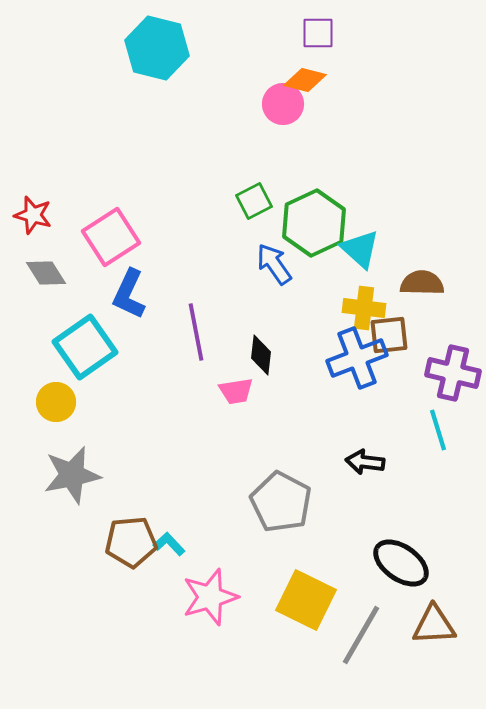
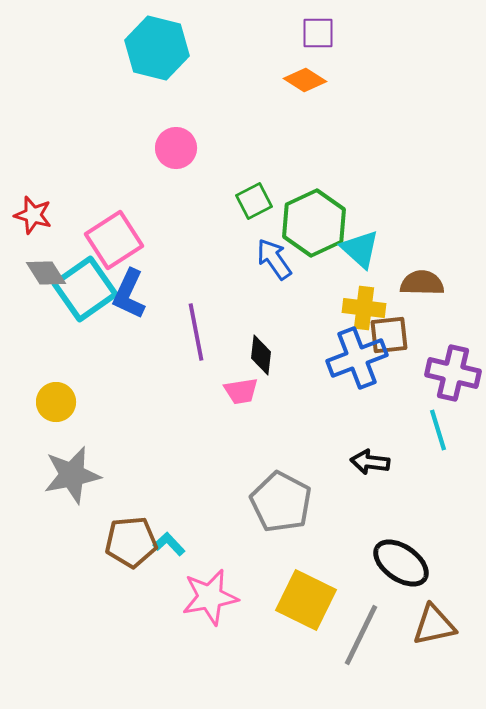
orange diamond: rotated 18 degrees clockwise
pink circle: moved 107 px left, 44 px down
pink square: moved 3 px right, 3 px down
blue arrow: moved 5 px up
cyan square: moved 58 px up
pink trapezoid: moved 5 px right
black arrow: moved 5 px right
pink star: rotated 6 degrees clockwise
brown triangle: rotated 9 degrees counterclockwise
gray line: rotated 4 degrees counterclockwise
